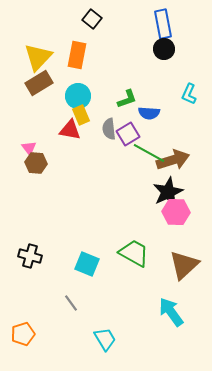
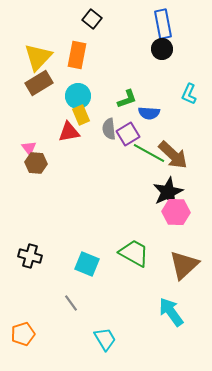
black circle: moved 2 px left
red triangle: moved 1 px left, 2 px down; rotated 20 degrees counterclockwise
brown arrow: moved 5 px up; rotated 60 degrees clockwise
